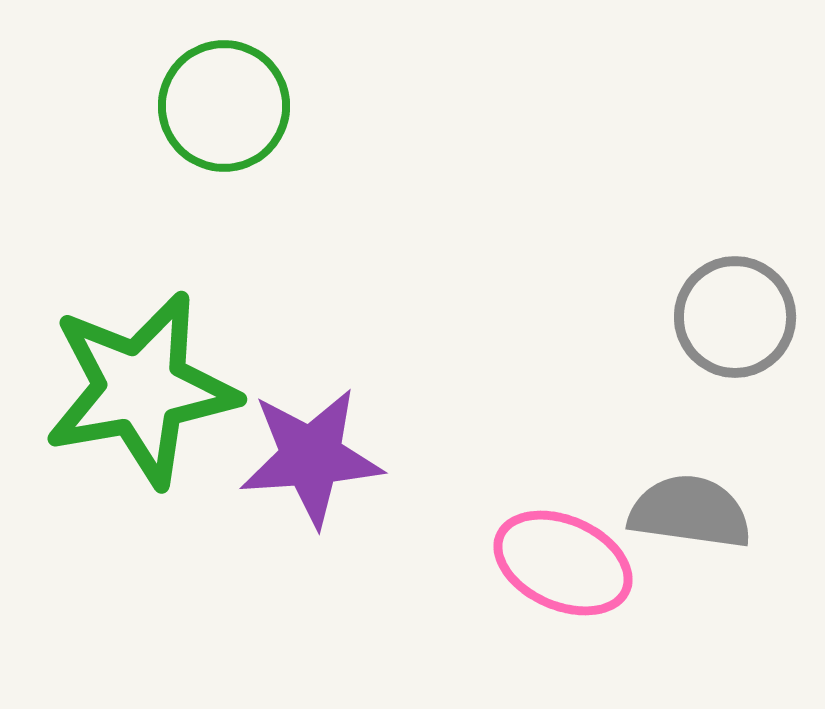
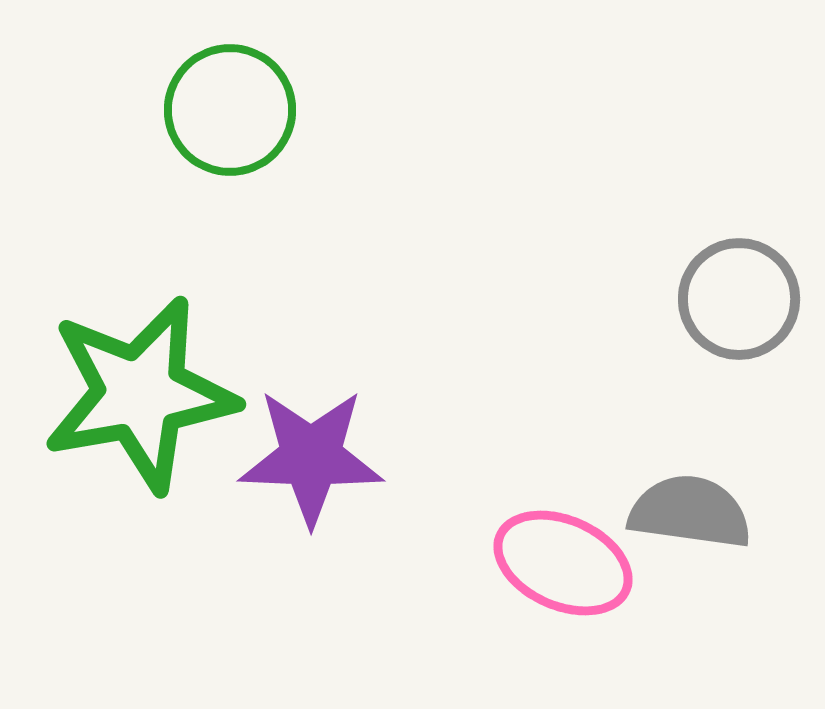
green circle: moved 6 px right, 4 px down
gray circle: moved 4 px right, 18 px up
green star: moved 1 px left, 5 px down
purple star: rotated 6 degrees clockwise
